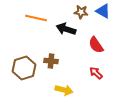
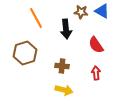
blue triangle: moved 1 px left
orange line: rotated 50 degrees clockwise
black arrow: rotated 114 degrees counterclockwise
brown cross: moved 11 px right, 5 px down
brown hexagon: moved 1 px right, 15 px up
red arrow: rotated 40 degrees clockwise
